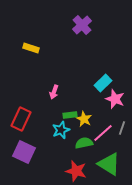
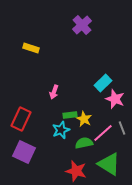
gray line: rotated 40 degrees counterclockwise
